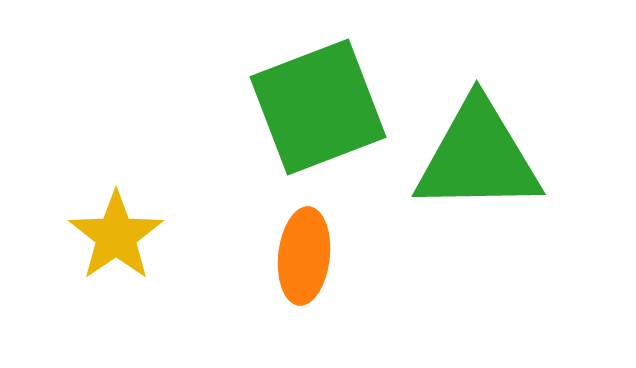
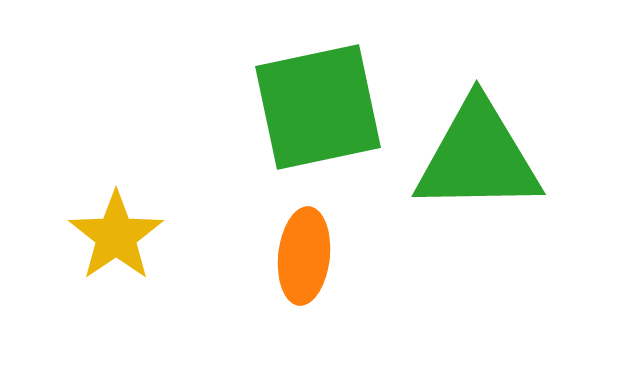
green square: rotated 9 degrees clockwise
